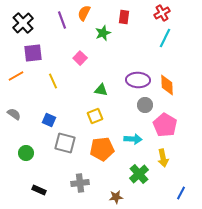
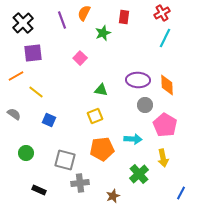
yellow line: moved 17 px left, 11 px down; rotated 28 degrees counterclockwise
gray square: moved 17 px down
brown star: moved 3 px left, 1 px up; rotated 16 degrees counterclockwise
